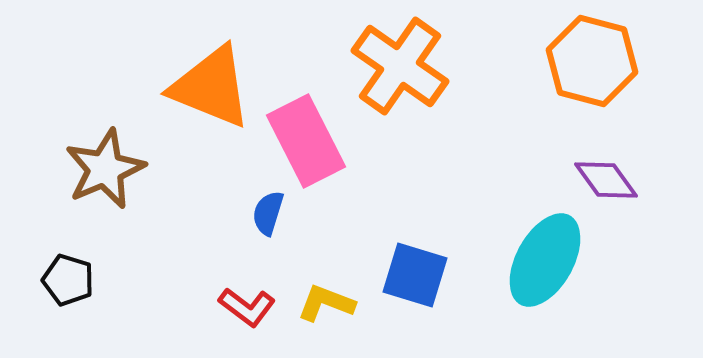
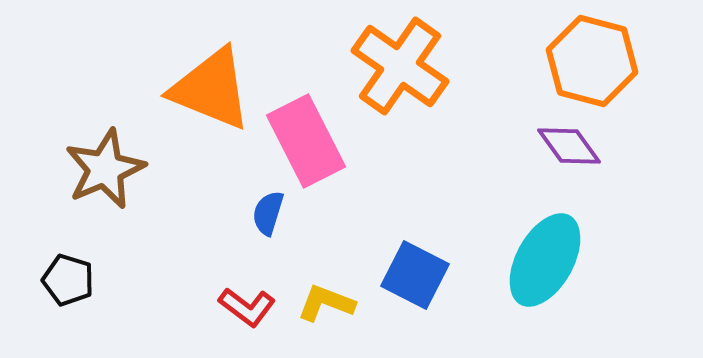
orange triangle: moved 2 px down
purple diamond: moved 37 px left, 34 px up
blue square: rotated 10 degrees clockwise
